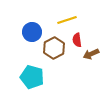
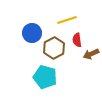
blue circle: moved 1 px down
cyan pentagon: moved 13 px right
